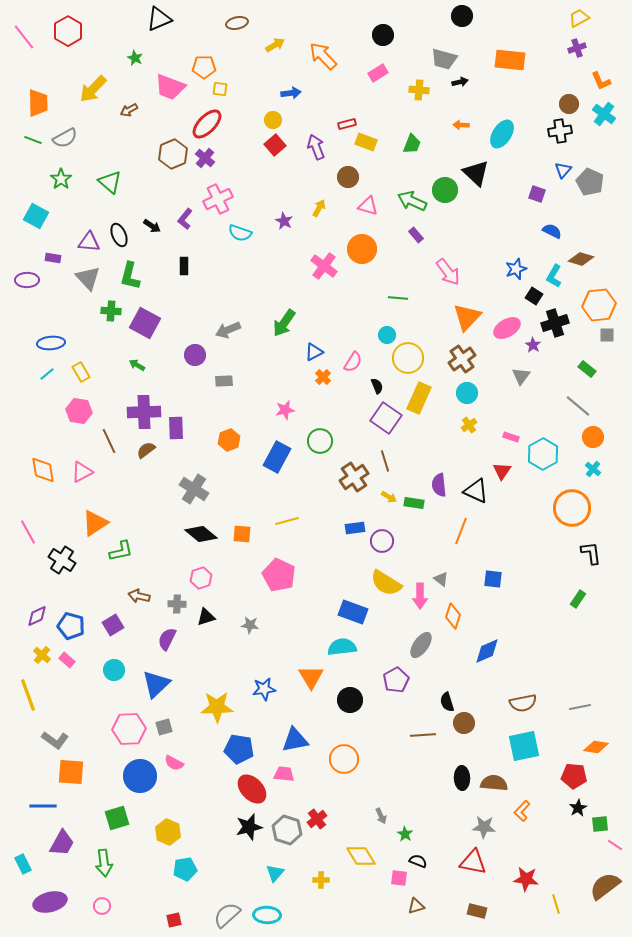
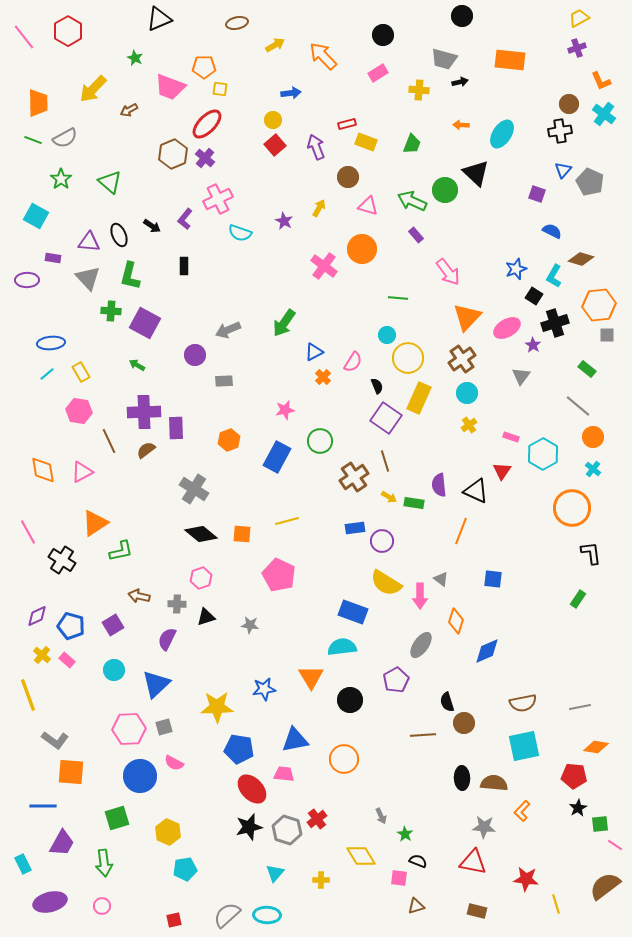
orange diamond at (453, 616): moved 3 px right, 5 px down
